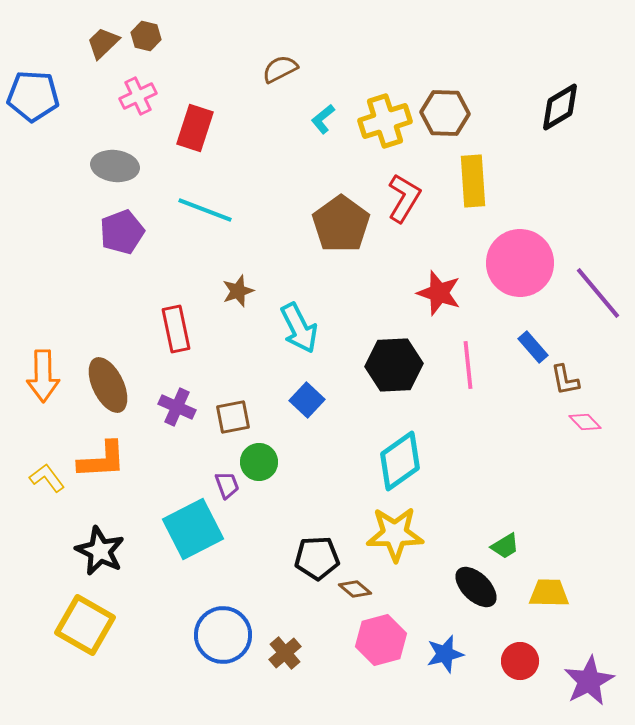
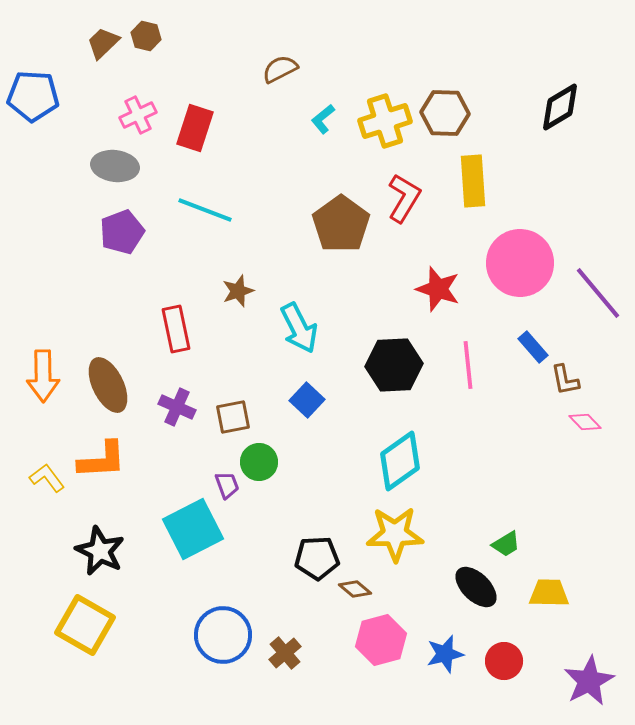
pink cross at (138, 96): moved 19 px down
red star at (439, 293): moved 1 px left, 4 px up
green trapezoid at (505, 546): moved 1 px right, 2 px up
red circle at (520, 661): moved 16 px left
